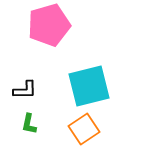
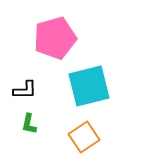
pink pentagon: moved 6 px right, 13 px down
orange square: moved 8 px down
